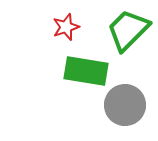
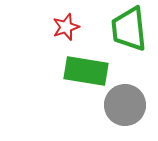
green trapezoid: moved 1 px right, 1 px up; rotated 51 degrees counterclockwise
